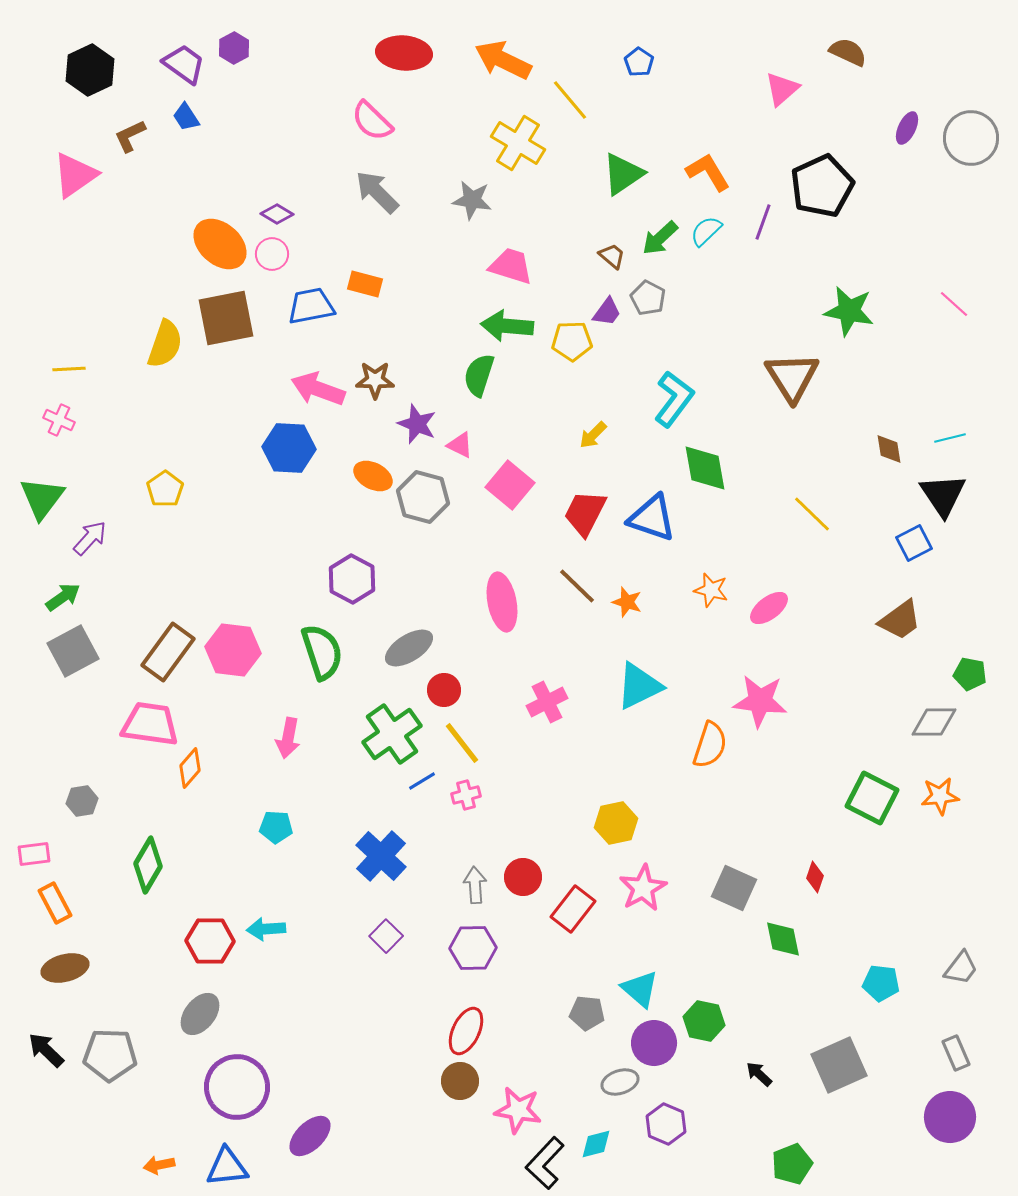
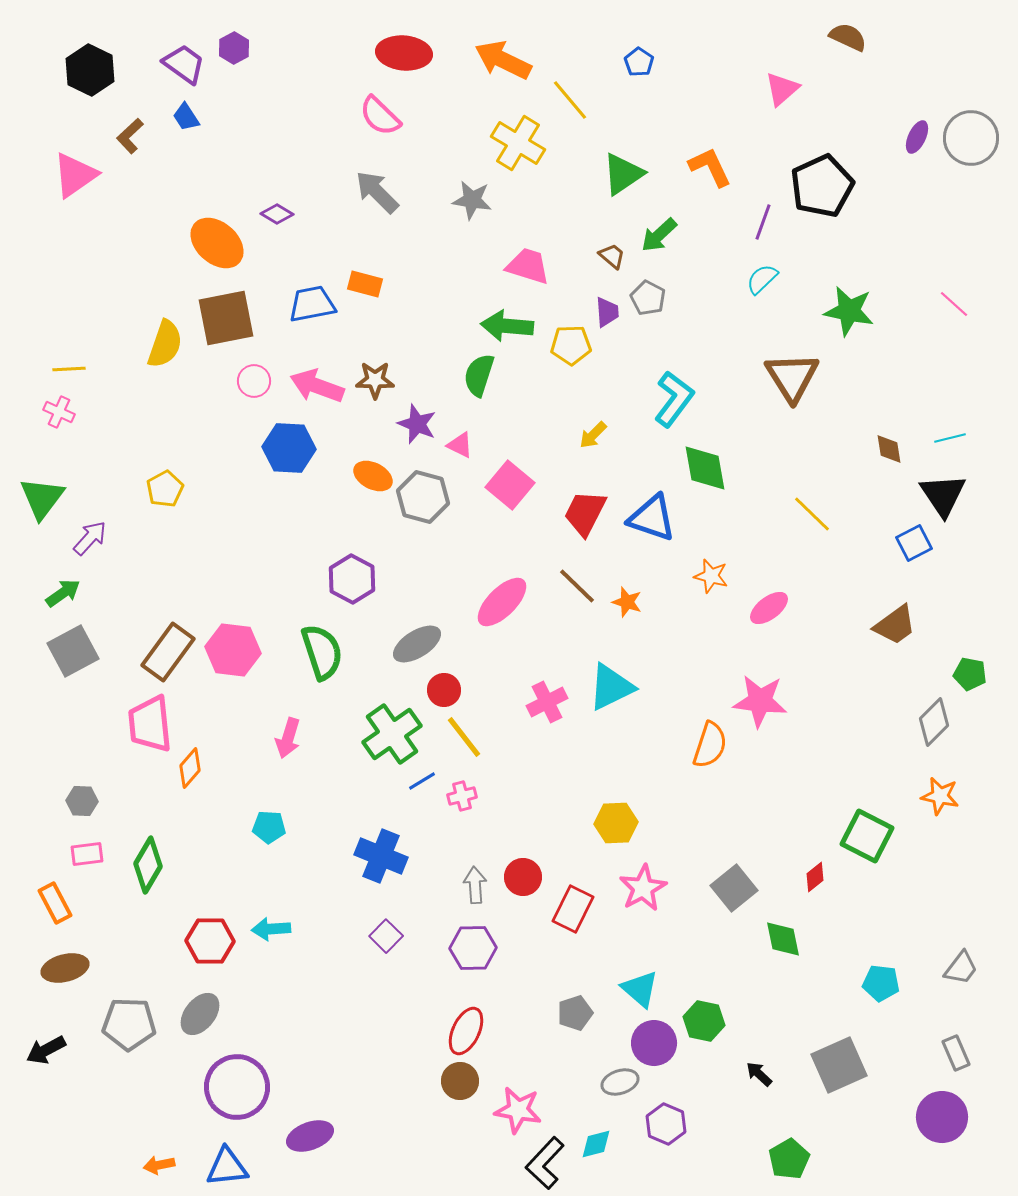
brown semicircle at (848, 52): moved 15 px up
black hexagon at (90, 70): rotated 9 degrees counterclockwise
pink semicircle at (372, 121): moved 8 px right, 5 px up
purple ellipse at (907, 128): moved 10 px right, 9 px down
brown L-shape at (130, 136): rotated 18 degrees counterclockwise
orange L-shape at (708, 172): moved 2 px right, 5 px up; rotated 6 degrees clockwise
cyan semicircle at (706, 231): moved 56 px right, 48 px down
green arrow at (660, 238): moved 1 px left, 3 px up
orange ellipse at (220, 244): moved 3 px left, 1 px up
pink circle at (272, 254): moved 18 px left, 127 px down
pink trapezoid at (511, 266): moved 17 px right
blue trapezoid at (311, 306): moved 1 px right, 2 px up
purple trapezoid at (607, 312): rotated 40 degrees counterclockwise
yellow pentagon at (572, 341): moved 1 px left, 4 px down
pink arrow at (318, 389): moved 1 px left, 3 px up
pink cross at (59, 420): moved 8 px up
yellow pentagon at (165, 489): rotated 6 degrees clockwise
orange star at (711, 590): moved 14 px up
green arrow at (63, 597): moved 4 px up
pink ellipse at (502, 602): rotated 56 degrees clockwise
brown trapezoid at (900, 620): moved 5 px left, 5 px down
gray ellipse at (409, 648): moved 8 px right, 4 px up
cyan triangle at (639, 686): moved 28 px left, 1 px down
gray diamond at (934, 722): rotated 45 degrees counterclockwise
pink trapezoid at (150, 724): rotated 104 degrees counterclockwise
pink arrow at (288, 738): rotated 6 degrees clockwise
yellow line at (462, 743): moved 2 px right, 6 px up
pink cross at (466, 795): moved 4 px left, 1 px down
orange star at (940, 796): rotated 18 degrees clockwise
green square at (872, 798): moved 5 px left, 38 px down
gray hexagon at (82, 801): rotated 12 degrees clockwise
yellow hexagon at (616, 823): rotated 9 degrees clockwise
cyan pentagon at (276, 827): moved 7 px left
pink rectangle at (34, 854): moved 53 px right
blue cross at (381, 856): rotated 21 degrees counterclockwise
red diamond at (815, 877): rotated 32 degrees clockwise
gray square at (734, 888): rotated 27 degrees clockwise
red rectangle at (573, 909): rotated 12 degrees counterclockwise
cyan arrow at (266, 929): moved 5 px right
gray pentagon at (587, 1013): moved 12 px left; rotated 24 degrees counterclockwise
black arrow at (46, 1050): rotated 72 degrees counterclockwise
gray pentagon at (110, 1055): moved 19 px right, 31 px up
purple circle at (950, 1117): moved 8 px left
purple ellipse at (310, 1136): rotated 24 degrees clockwise
green pentagon at (792, 1164): moved 3 px left, 5 px up; rotated 9 degrees counterclockwise
